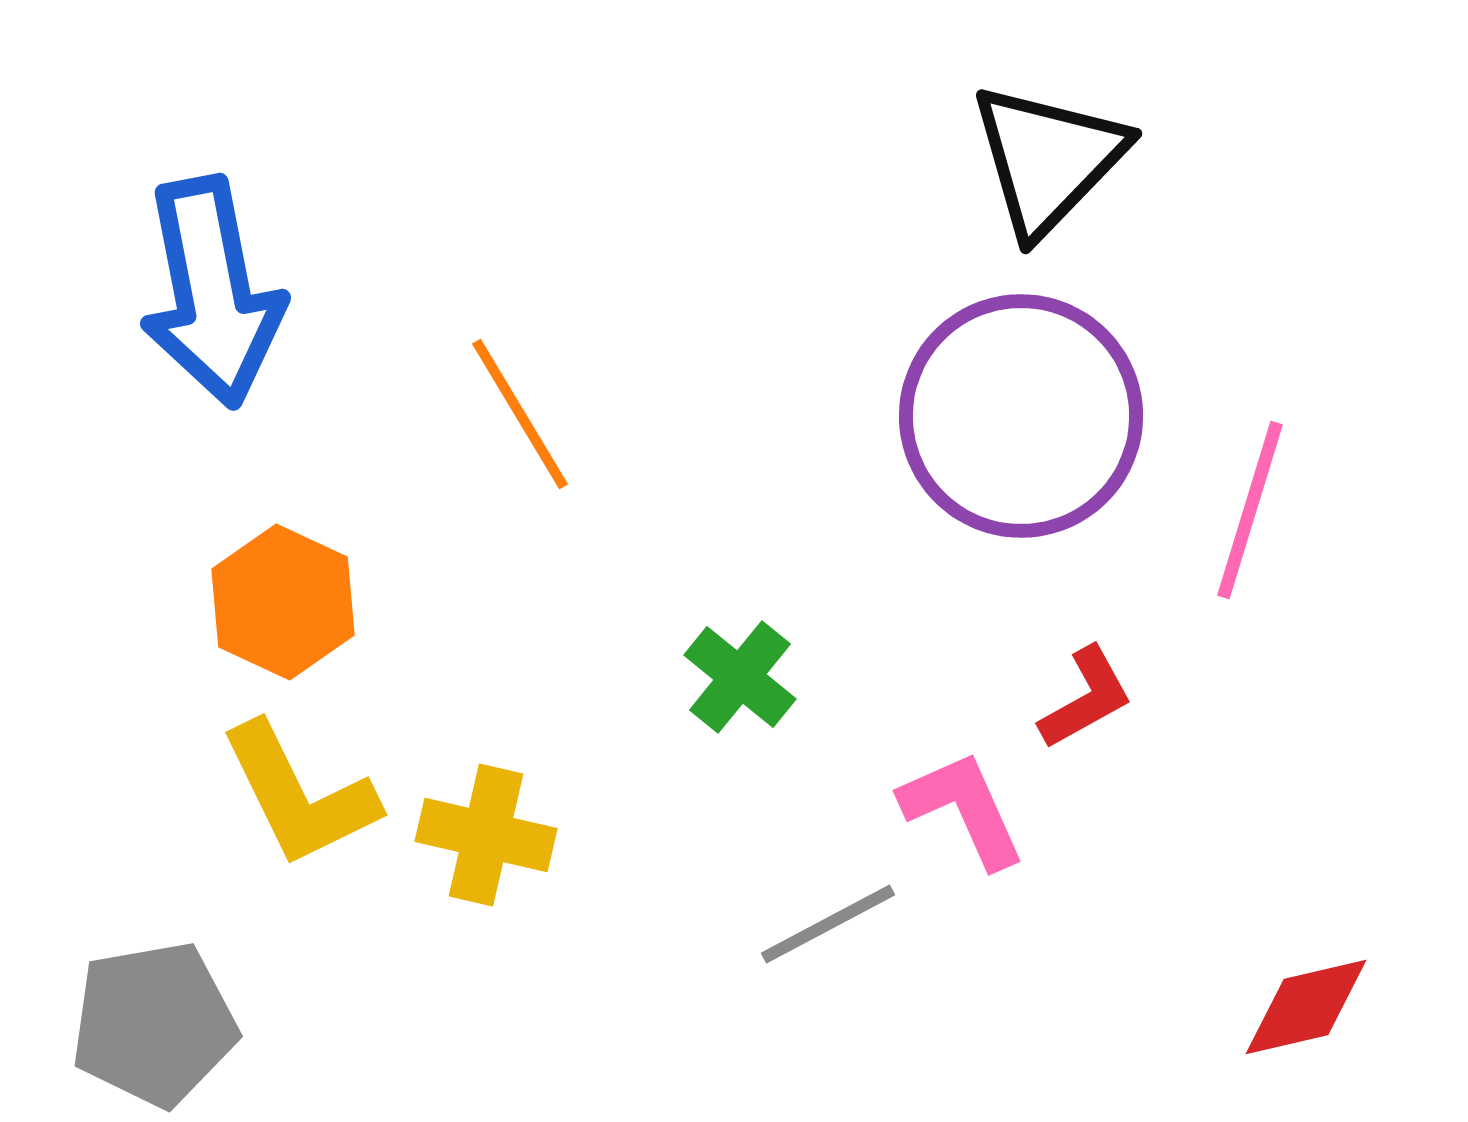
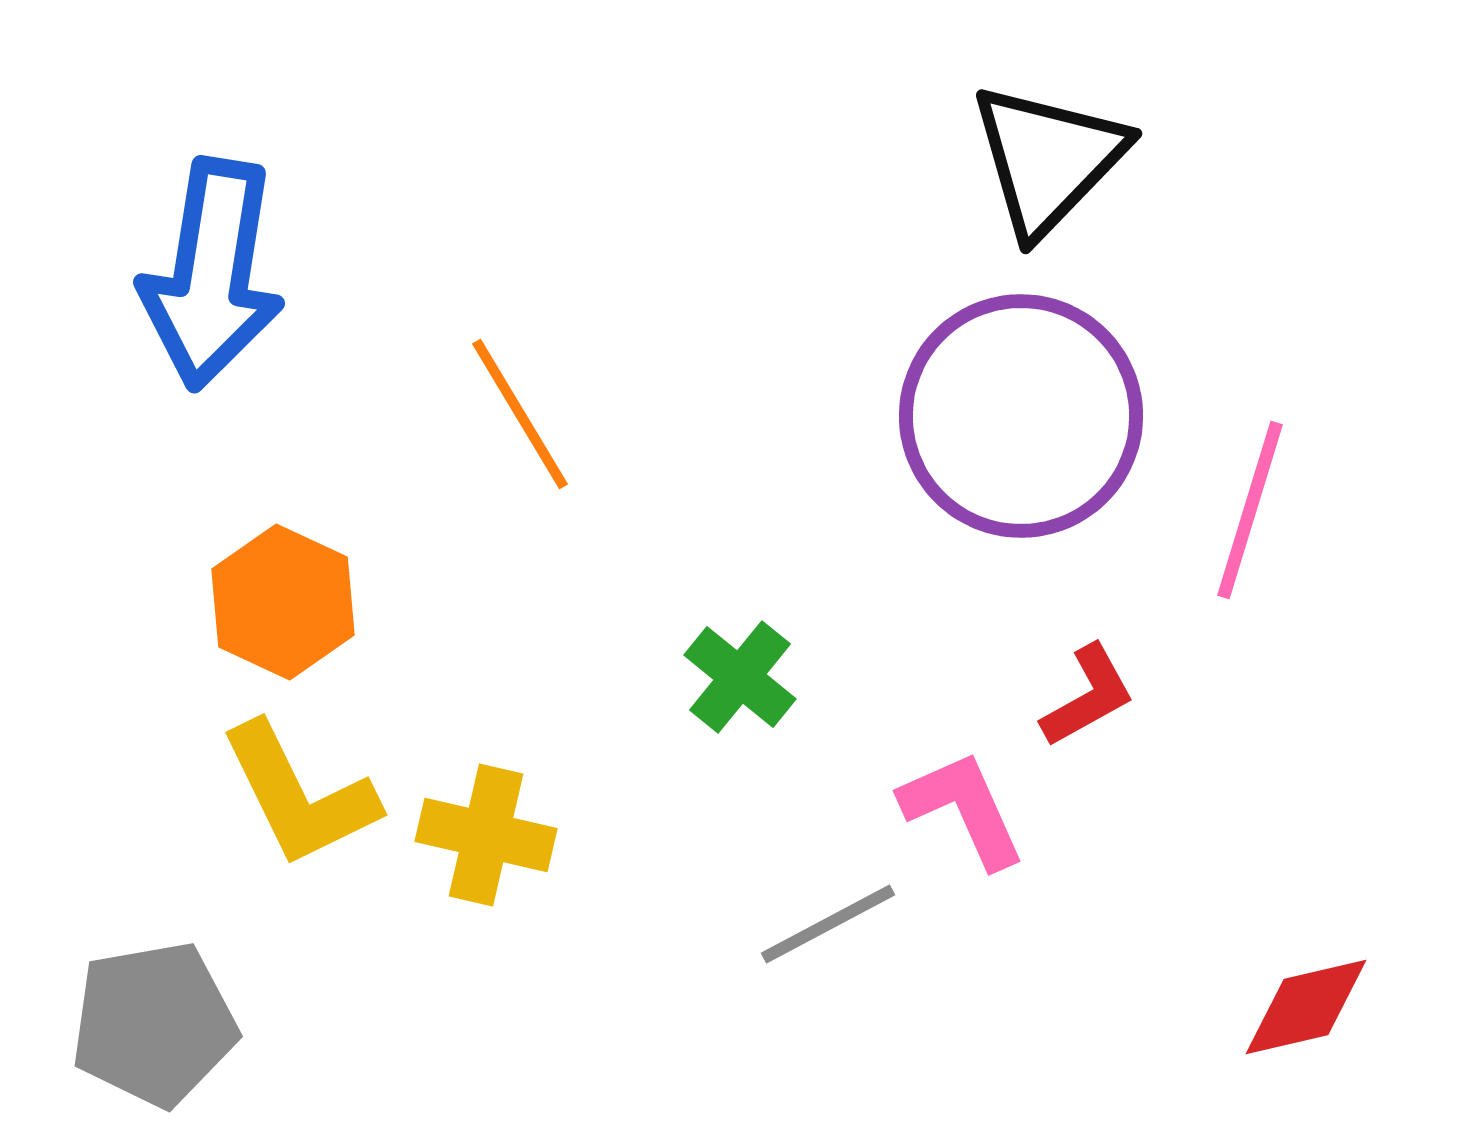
blue arrow: moved 18 px up; rotated 20 degrees clockwise
red L-shape: moved 2 px right, 2 px up
